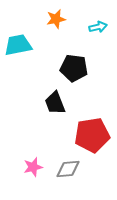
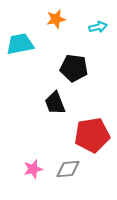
cyan trapezoid: moved 2 px right, 1 px up
pink star: moved 2 px down
